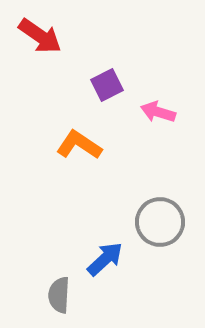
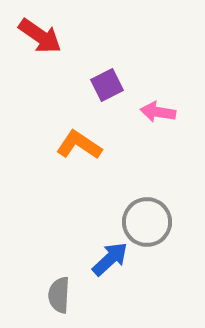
pink arrow: rotated 8 degrees counterclockwise
gray circle: moved 13 px left
blue arrow: moved 5 px right
